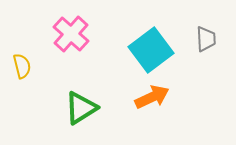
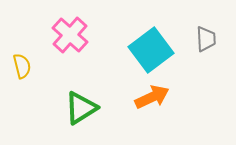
pink cross: moved 1 px left, 1 px down
